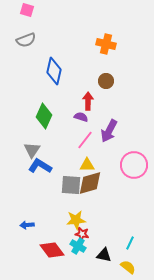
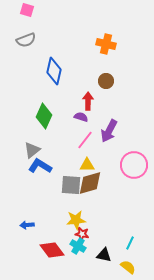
gray triangle: rotated 18 degrees clockwise
